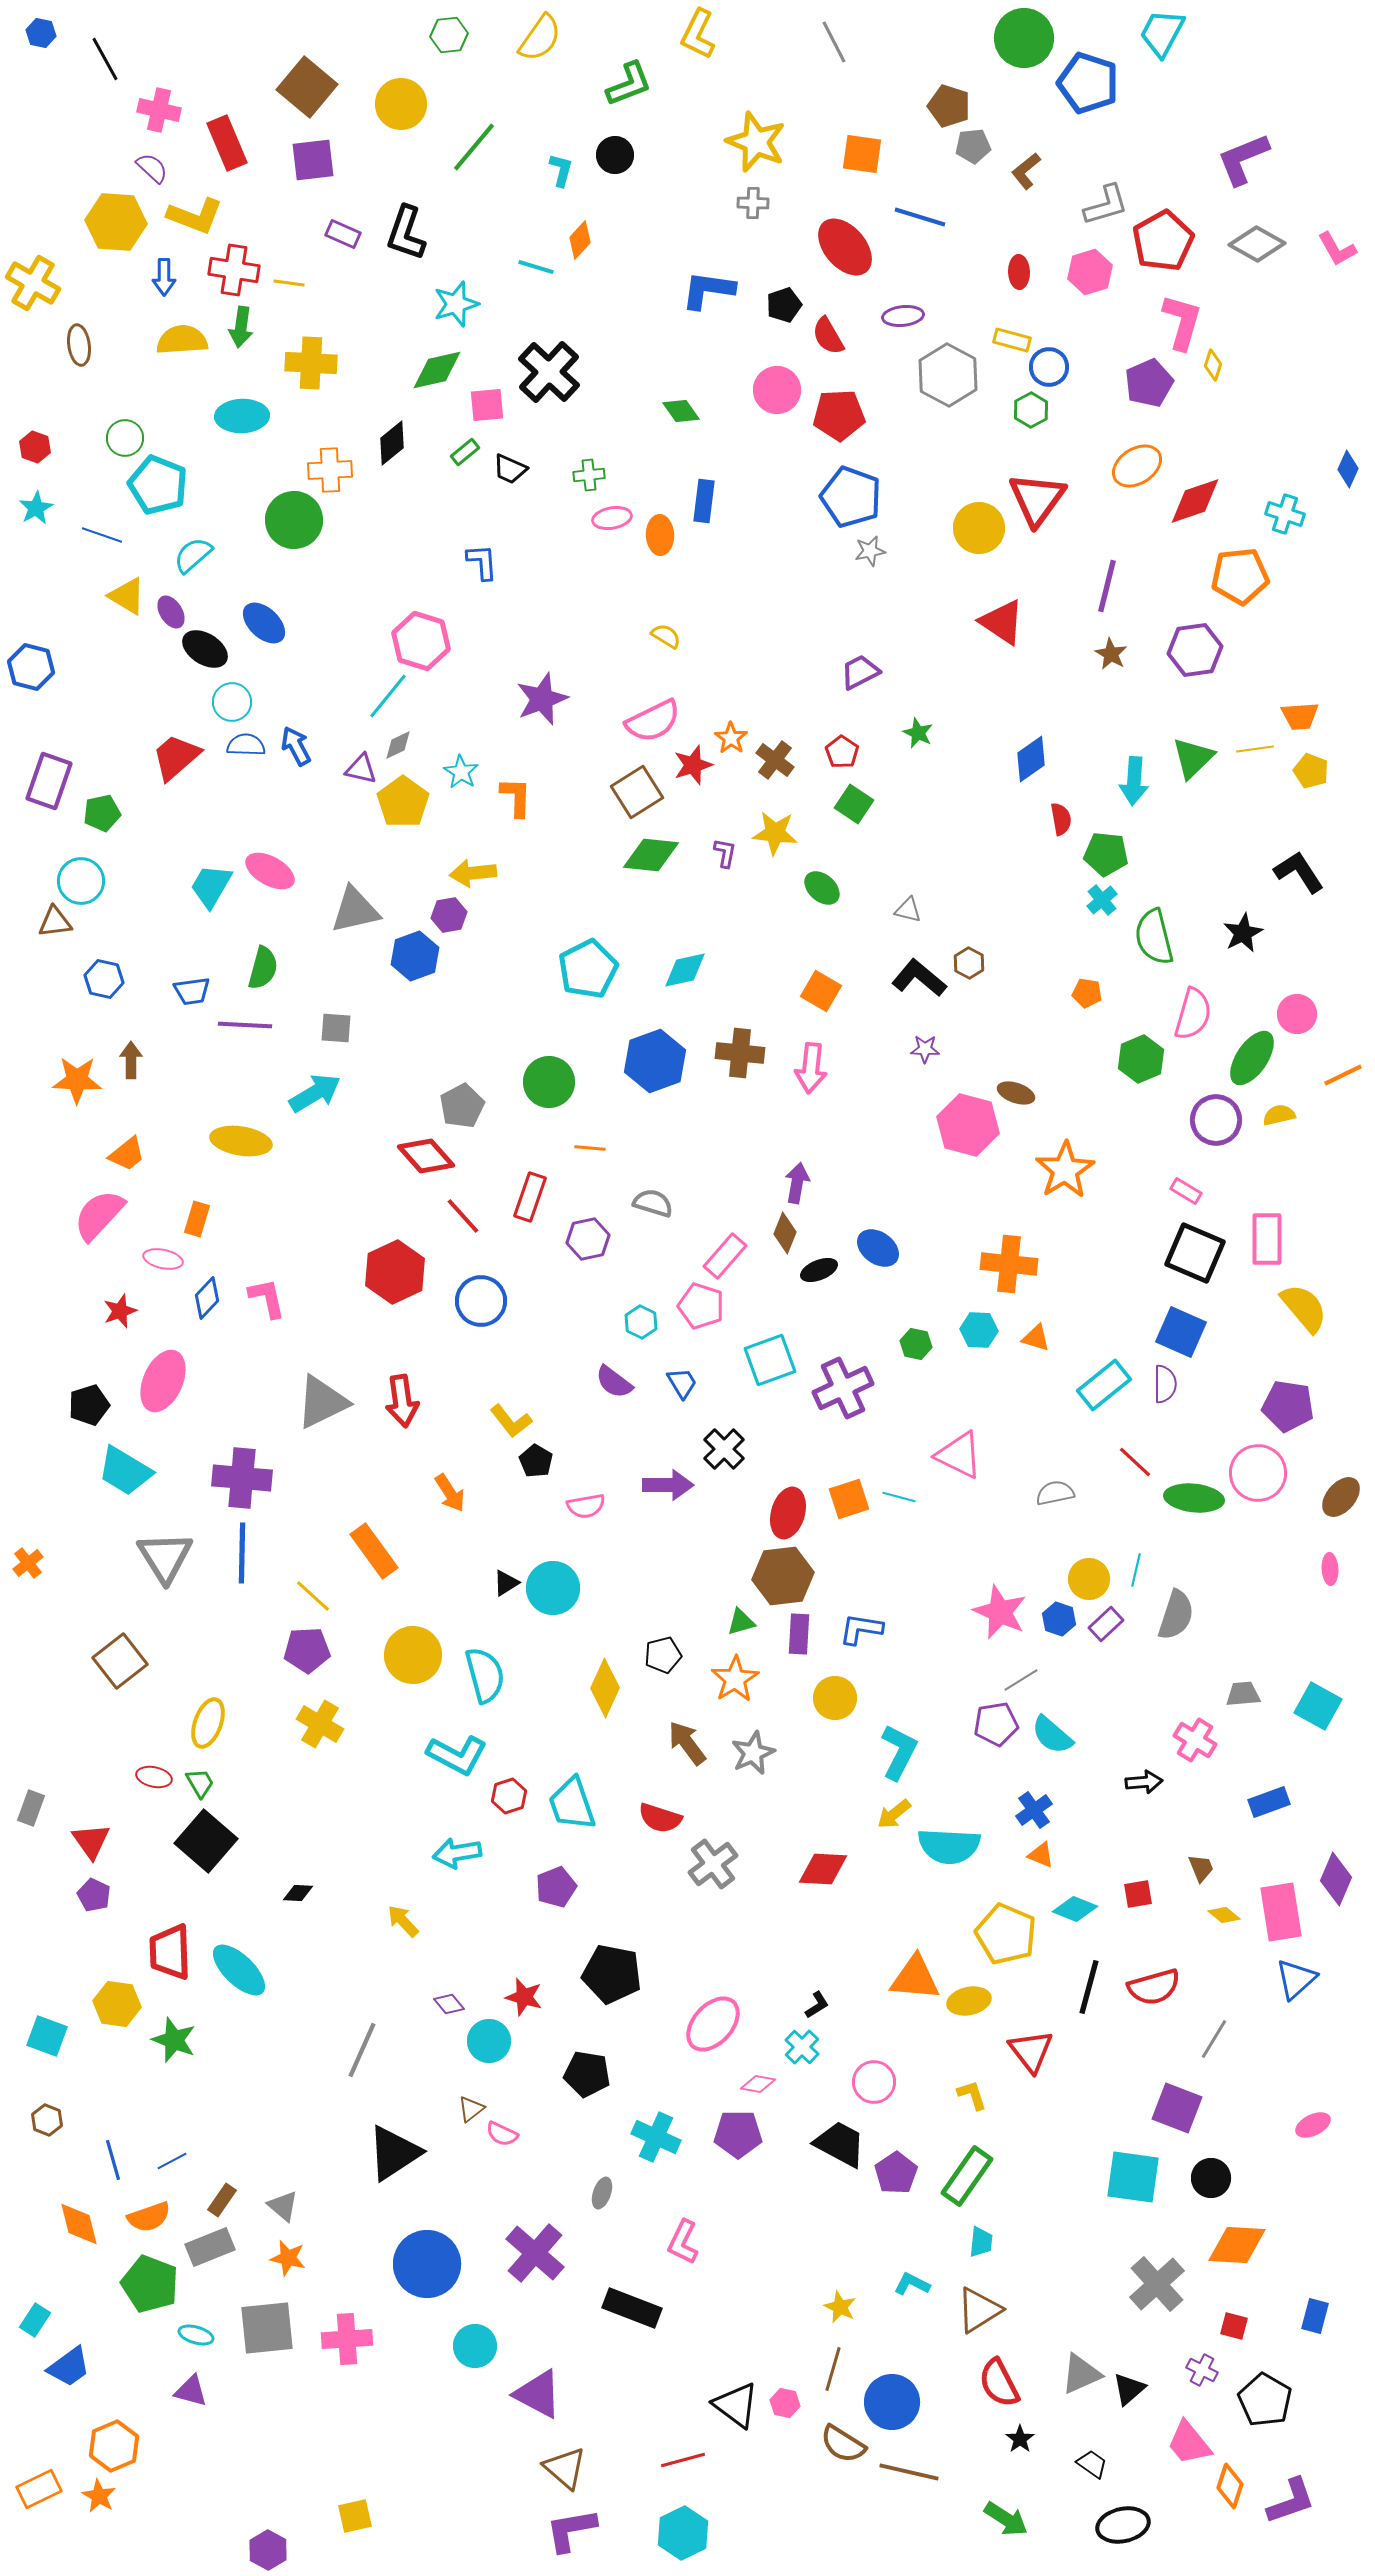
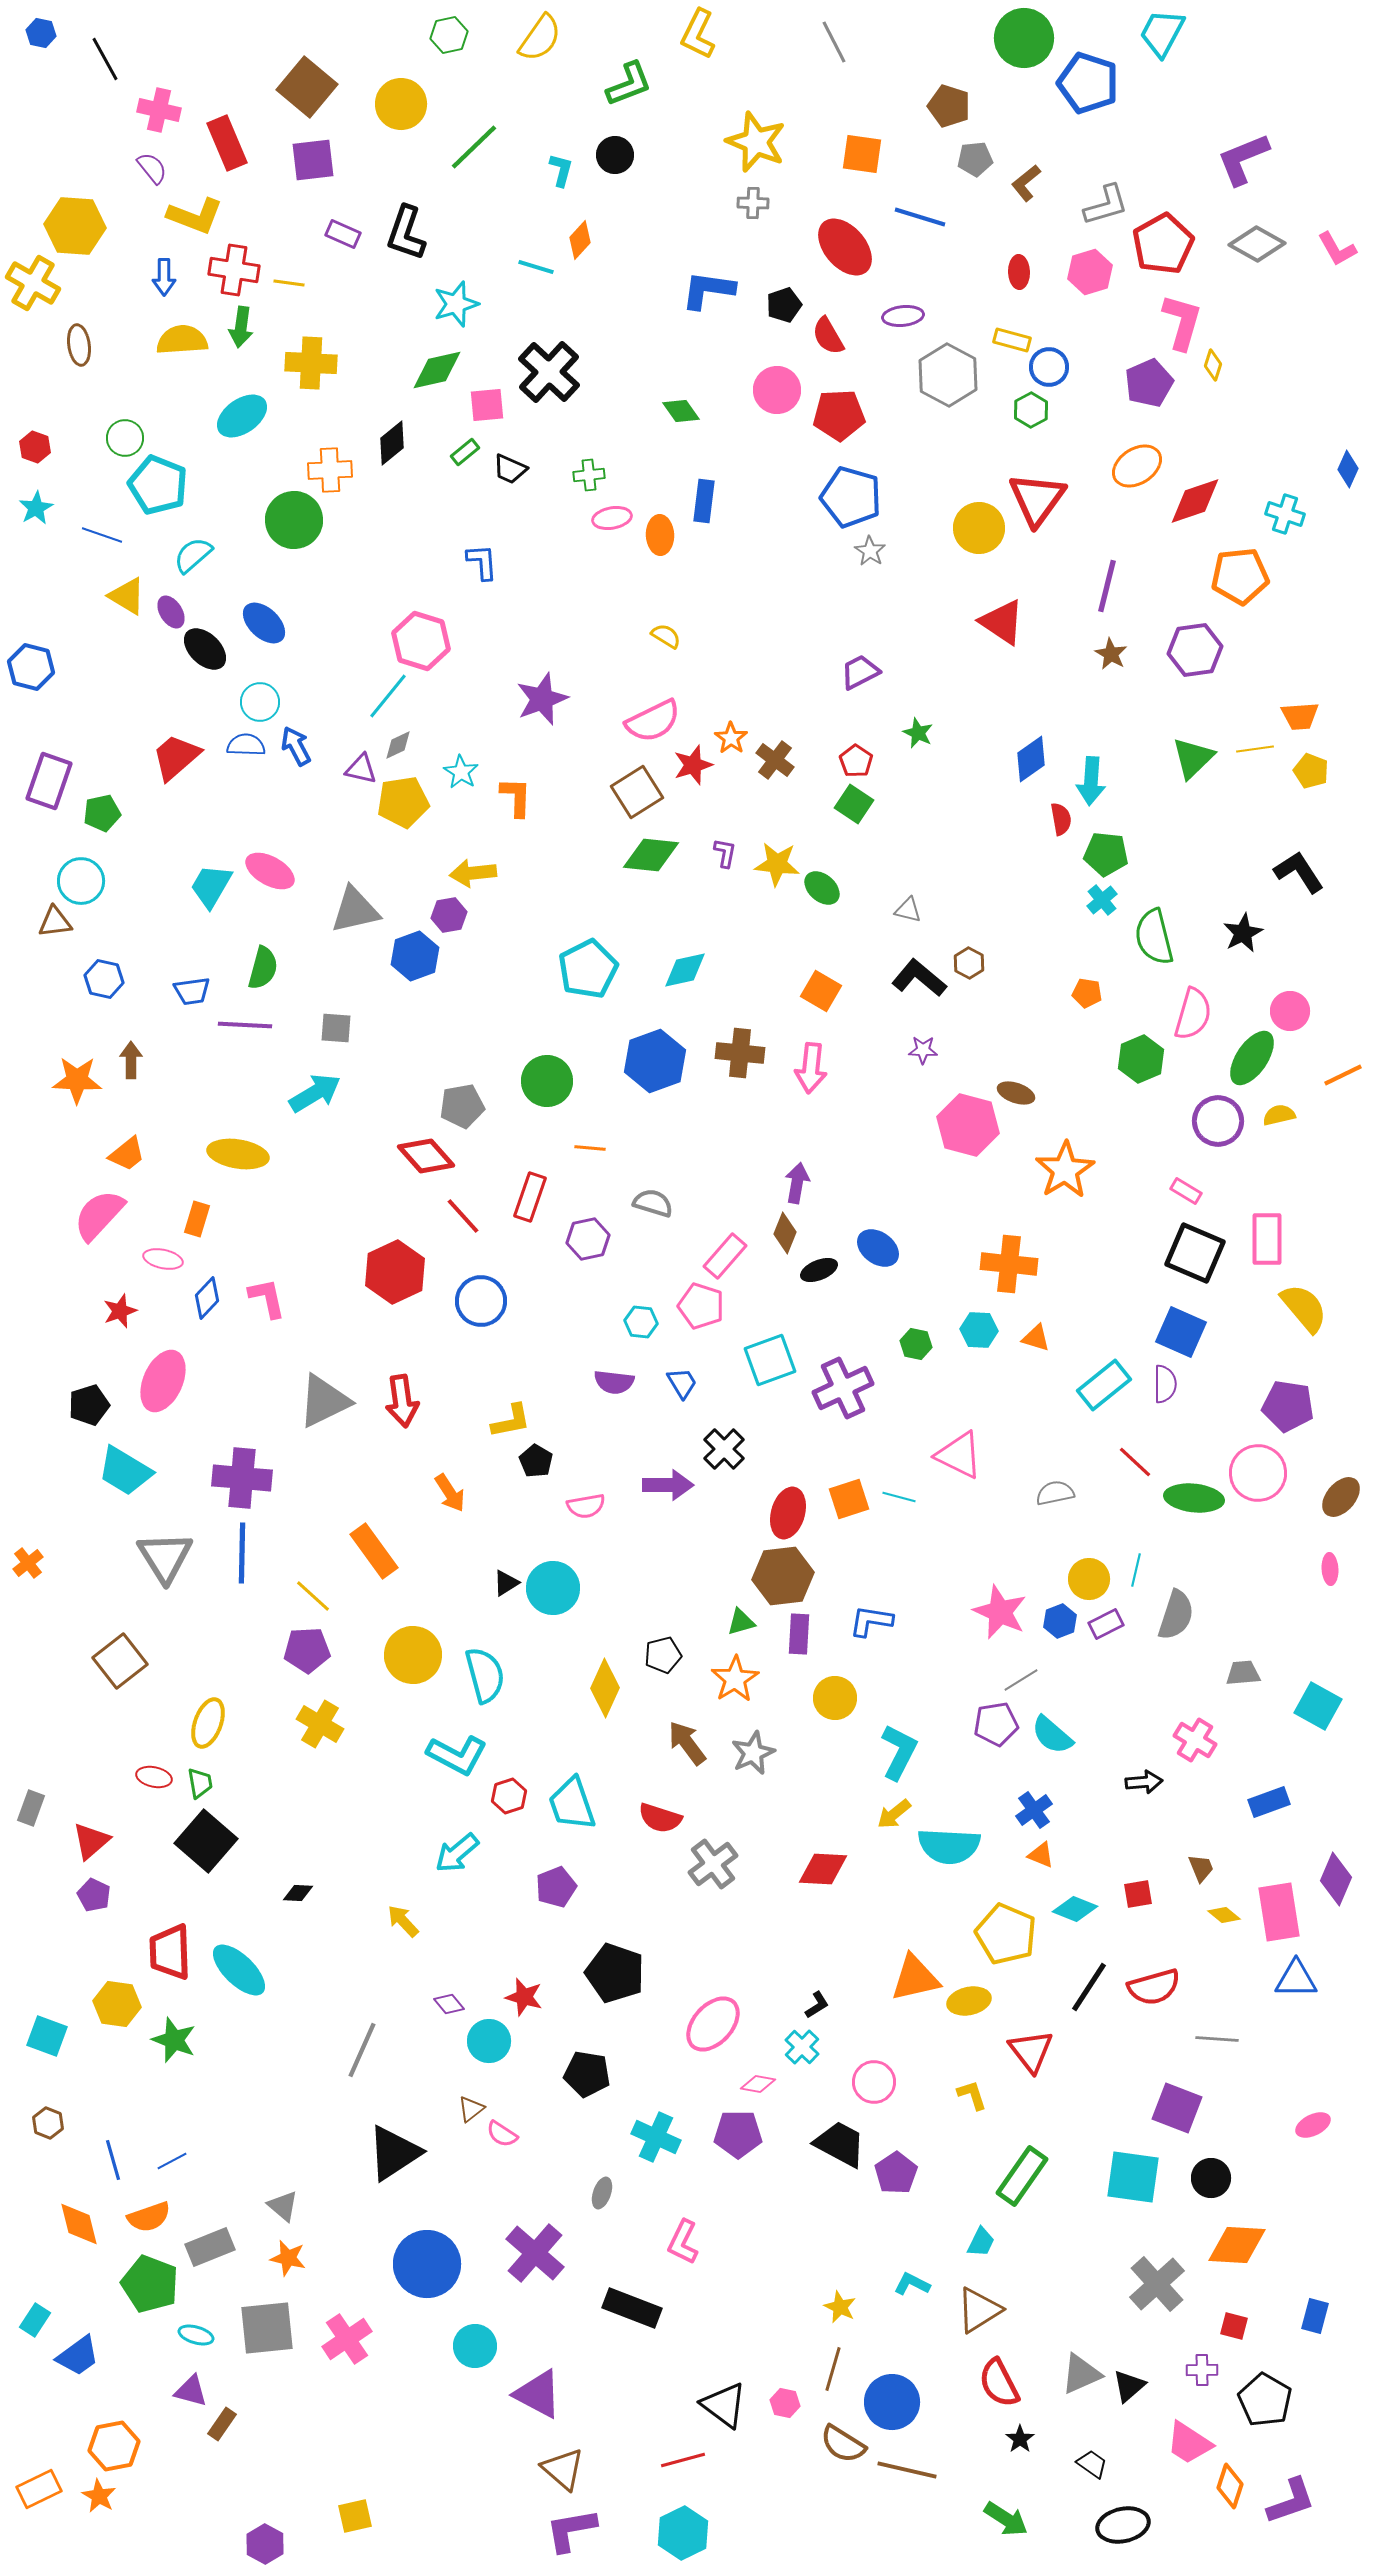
green hexagon at (449, 35): rotated 6 degrees counterclockwise
gray pentagon at (973, 146): moved 2 px right, 13 px down
green line at (474, 147): rotated 6 degrees clockwise
purple semicircle at (152, 168): rotated 8 degrees clockwise
brown L-shape at (1026, 171): moved 12 px down
yellow hexagon at (116, 222): moved 41 px left, 4 px down
red pentagon at (1163, 241): moved 3 px down
cyan ellipse at (242, 416): rotated 33 degrees counterclockwise
blue pentagon at (851, 497): rotated 4 degrees counterclockwise
gray star at (870, 551): rotated 28 degrees counterclockwise
black ellipse at (205, 649): rotated 12 degrees clockwise
cyan circle at (232, 702): moved 28 px right
red pentagon at (842, 752): moved 14 px right, 9 px down
cyan arrow at (1134, 781): moved 43 px left
yellow pentagon at (403, 802): rotated 27 degrees clockwise
yellow star at (775, 833): moved 2 px right, 31 px down
pink circle at (1297, 1014): moved 7 px left, 3 px up
purple star at (925, 1049): moved 2 px left, 1 px down
green circle at (549, 1082): moved 2 px left, 1 px up
gray pentagon at (462, 1106): rotated 18 degrees clockwise
purple circle at (1216, 1120): moved 2 px right, 1 px down
yellow ellipse at (241, 1141): moved 3 px left, 13 px down
cyan hexagon at (641, 1322): rotated 20 degrees counterclockwise
purple semicircle at (614, 1382): rotated 30 degrees counterclockwise
gray triangle at (322, 1402): moved 2 px right, 1 px up
yellow L-shape at (511, 1421): rotated 63 degrees counterclockwise
blue hexagon at (1059, 1619): moved 1 px right, 2 px down; rotated 20 degrees clockwise
purple rectangle at (1106, 1624): rotated 16 degrees clockwise
blue L-shape at (861, 1629): moved 10 px right, 8 px up
gray trapezoid at (1243, 1694): moved 21 px up
green trapezoid at (200, 1783): rotated 20 degrees clockwise
red triangle at (91, 1841): rotated 24 degrees clockwise
cyan arrow at (457, 1853): rotated 30 degrees counterclockwise
pink rectangle at (1281, 1912): moved 2 px left
black pentagon at (612, 1974): moved 3 px right, 1 px up; rotated 8 degrees clockwise
orange triangle at (915, 1978): rotated 18 degrees counterclockwise
blue triangle at (1296, 1979): rotated 42 degrees clockwise
black line at (1089, 1987): rotated 18 degrees clockwise
gray line at (1214, 2039): moved 3 px right; rotated 63 degrees clockwise
brown hexagon at (47, 2120): moved 1 px right, 3 px down
pink semicircle at (502, 2134): rotated 8 degrees clockwise
green rectangle at (967, 2176): moved 55 px right
brown rectangle at (222, 2200): moved 224 px down
cyan trapezoid at (981, 2242): rotated 20 degrees clockwise
pink cross at (347, 2339): rotated 30 degrees counterclockwise
blue trapezoid at (69, 2367): moved 9 px right, 11 px up
purple cross at (1202, 2370): rotated 28 degrees counterclockwise
black triangle at (1129, 2389): moved 3 px up
black triangle at (736, 2405): moved 12 px left
pink trapezoid at (1189, 2443): rotated 18 degrees counterclockwise
orange hexagon at (114, 2446): rotated 12 degrees clockwise
brown triangle at (565, 2468): moved 2 px left, 1 px down
brown line at (909, 2472): moved 2 px left, 2 px up
purple hexagon at (268, 2550): moved 3 px left, 6 px up
